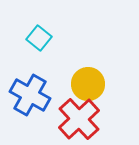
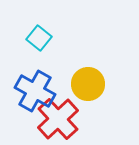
blue cross: moved 5 px right, 4 px up
red cross: moved 21 px left
